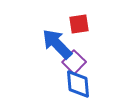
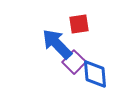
blue diamond: moved 17 px right, 10 px up
